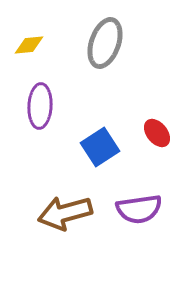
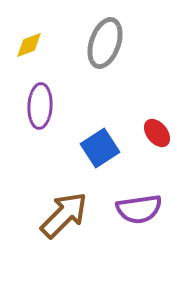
yellow diamond: rotated 16 degrees counterclockwise
blue square: moved 1 px down
brown arrow: moved 1 px left, 2 px down; rotated 150 degrees clockwise
